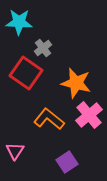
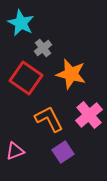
cyan star: moved 2 px right, 1 px down; rotated 24 degrees clockwise
red square: moved 5 px down
orange star: moved 5 px left, 9 px up
orange L-shape: rotated 24 degrees clockwise
pink triangle: rotated 36 degrees clockwise
purple square: moved 4 px left, 10 px up
